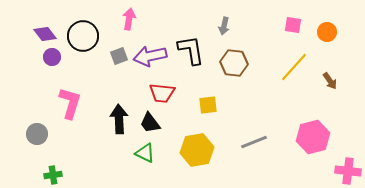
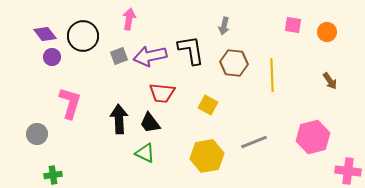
yellow line: moved 22 px left, 8 px down; rotated 44 degrees counterclockwise
yellow square: rotated 36 degrees clockwise
yellow hexagon: moved 10 px right, 6 px down
